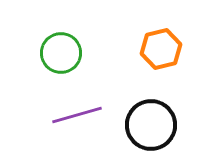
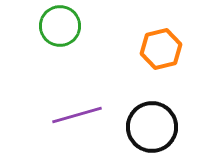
green circle: moved 1 px left, 27 px up
black circle: moved 1 px right, 2 px down
